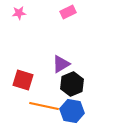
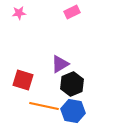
pink rectangle: moved 4 px right
purple triangle: moved 1 px left
blue hexagon: moved 1 px right
